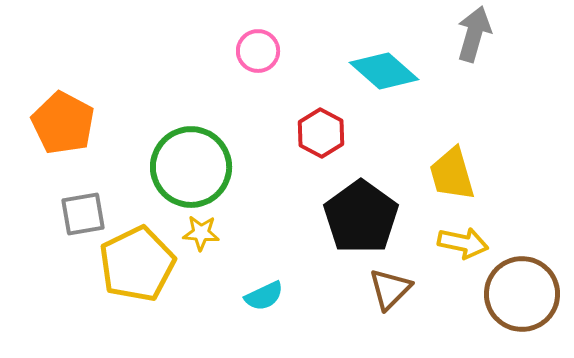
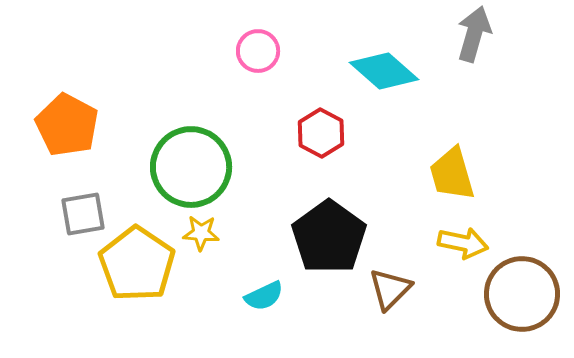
orange pentagon: moved 4 px right, 2 px down
black pentagon: moved 32 px left, 20 px down
yellow pentagon: rotated 12 degrees counterclockwise
